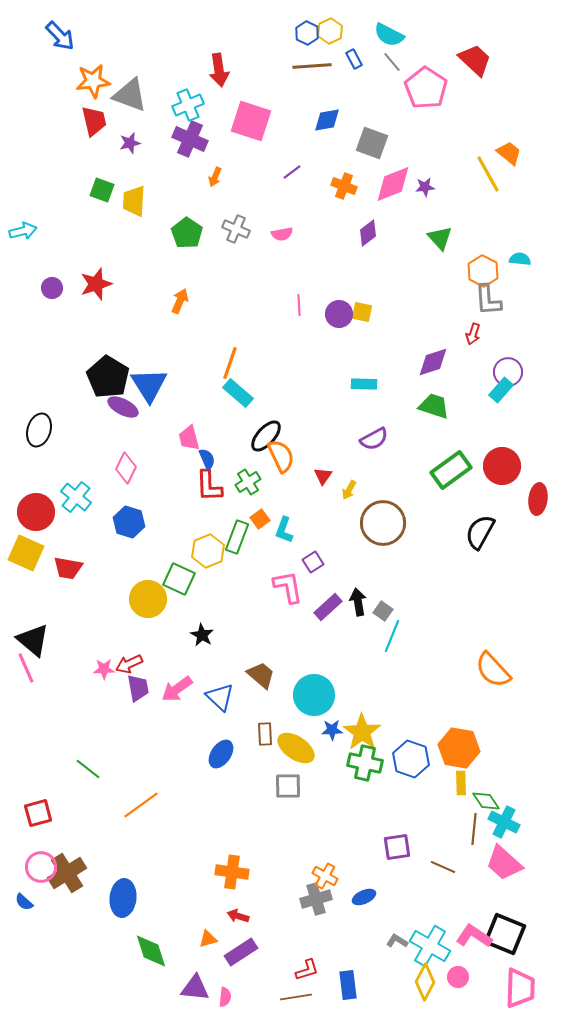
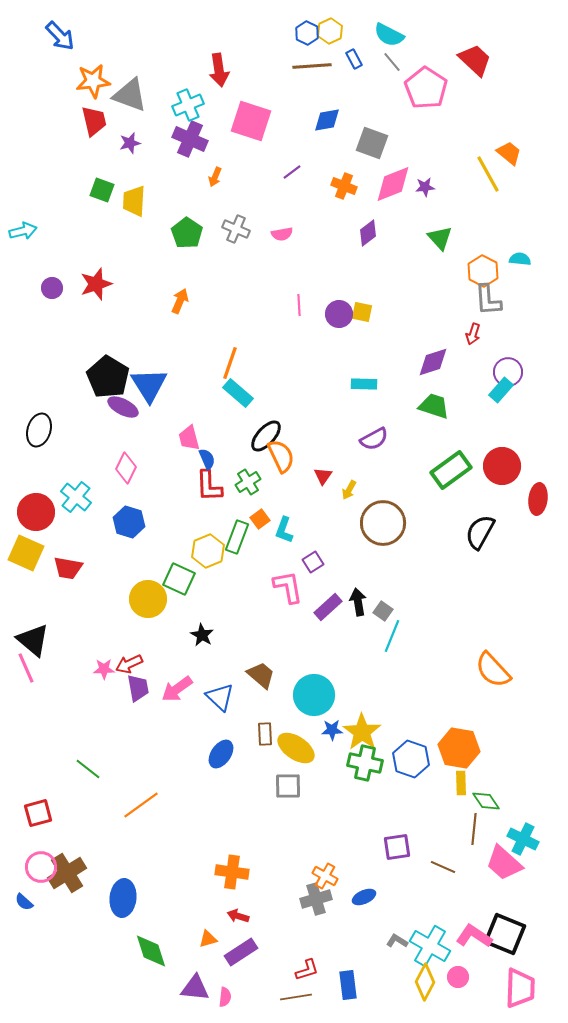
cyan cross at (504, 822): moved 19 px right, 17 px down
